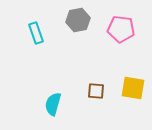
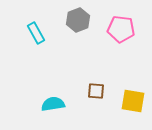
gray hexagon: rotated 10 degrees counterclockwise
cyan rectangle: rotated 10 degrees counterclockwise
yellow square: moved 13 px down
cyan semicircle: rotated 65 degrees clockwise
